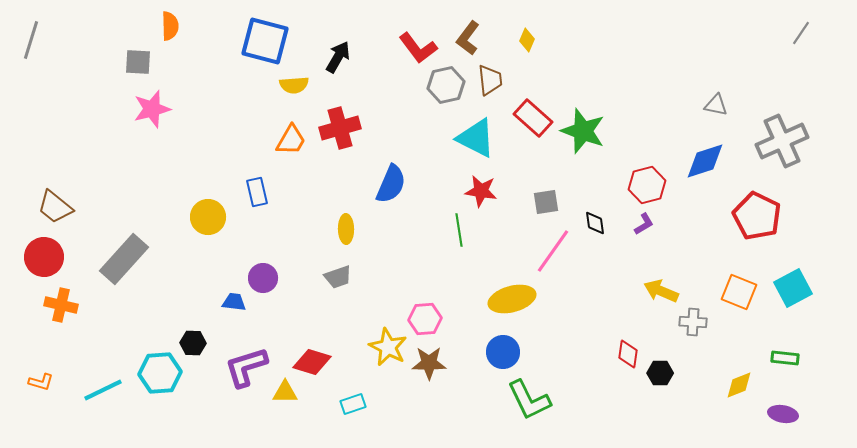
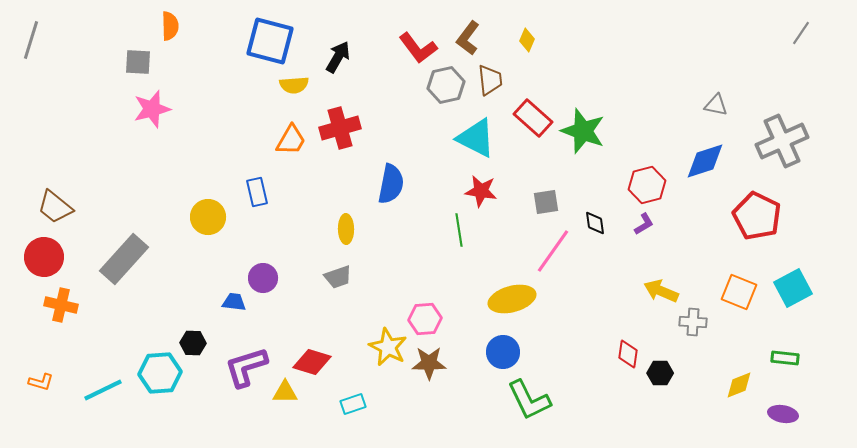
blue square at (265, 41): moved 5 px right
blue semicircle at (391, 184): rotated 12 degrees counterclockwise
